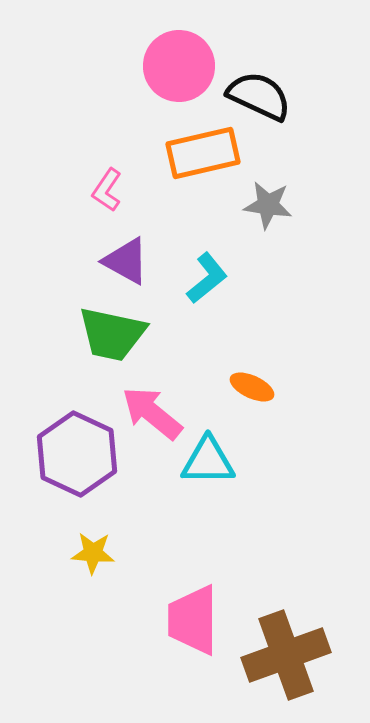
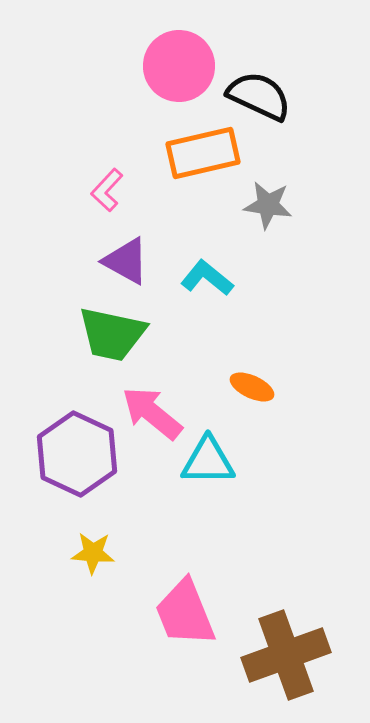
pink L-shape: rotated 9 degrees clockwise
cyan L-shape: rotated 102 degrees counterclockwise
pink trapezoid: moved 8 px left, 7 px up; rotated 22 degrees counterclockwise
